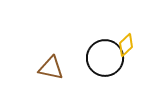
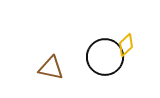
black circle: moved 1 px up
